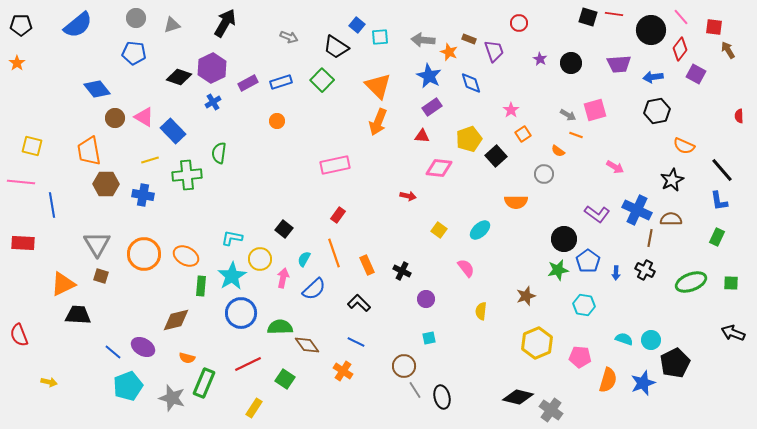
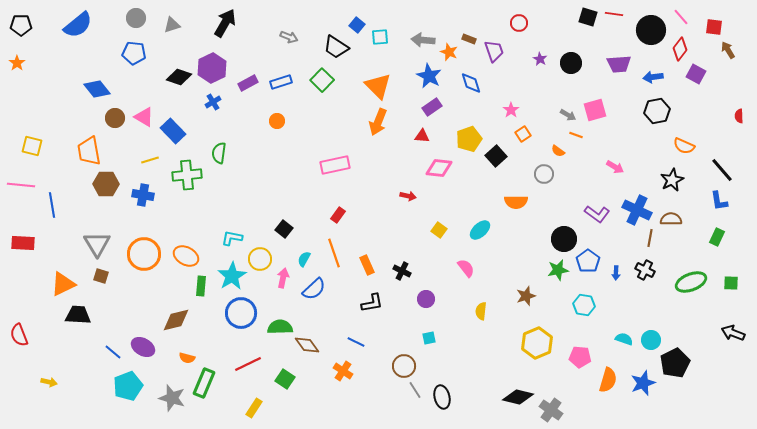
pink line at (21, 182): moved 3 px down
black L-shape at (359, 303): moved 13 px right; rotated 125 degrees clockwise
